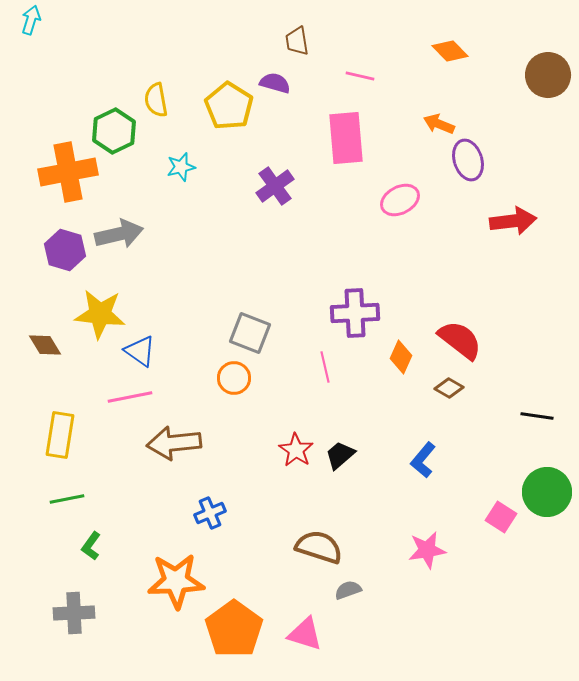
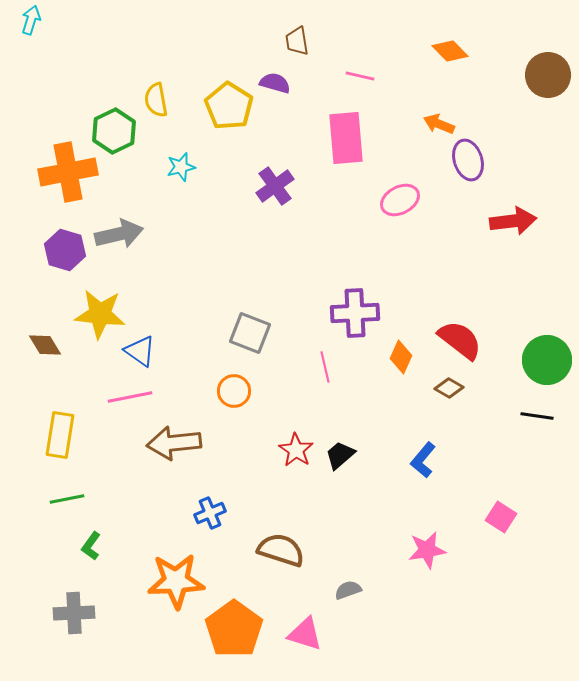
orange circle at (234, 378): moved 13 px down
green circle at (547, 492): moved 132 px up
brown semicircle at (319, 547): moved 38 px left, 3 px down
